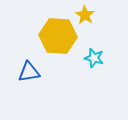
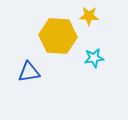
yellow star: moved 4 px right, 1 px down; rotated 30 degrees counterclockwise
cyan star: rotated 24 degrees counterclockwise
